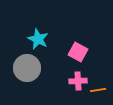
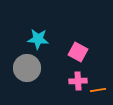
cyan star: rotated 20 degrees counterclockwise
